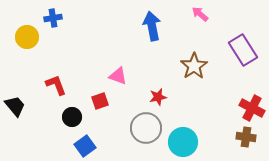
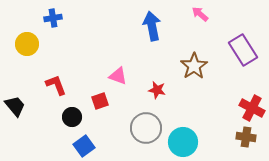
yellow circle: moved 7 px down
red star: moved 1 px left, 7 px up; rotated 24 degrees clockwise
blue square: moved 1 px left
